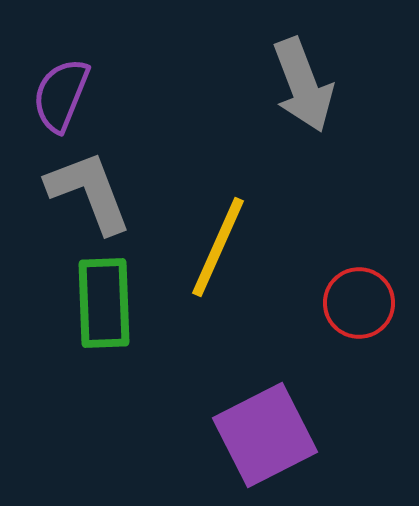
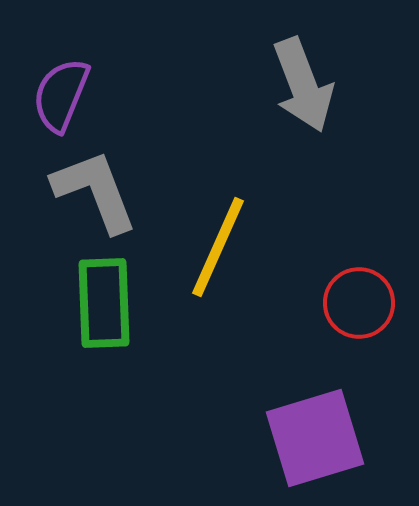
gray L-shape: moved 6 px right, 1 px up
purple square: moved 50 px right, 3 px down; rotated 10 degrees clockwise
